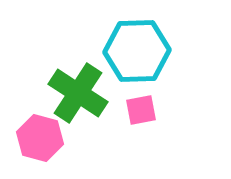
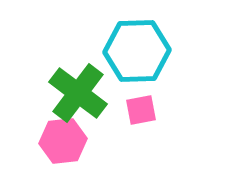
green cross: rotated 4 degrees clockwise
pink hexagon: moved 23 px right, 3 px down; rotated 21 degrees counterclockwise
